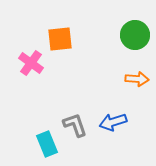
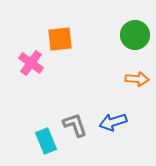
cyan rectangle: moved 1 px left, 3 px up
